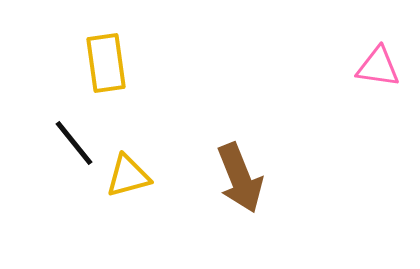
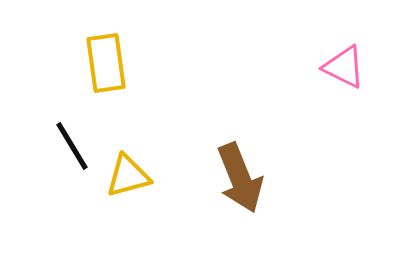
pink triangle: moved 34 px left; rotated 18 degrees clockwise
black line: moved 2 px left, 3 px down; rotated 8 degrees clockwise
